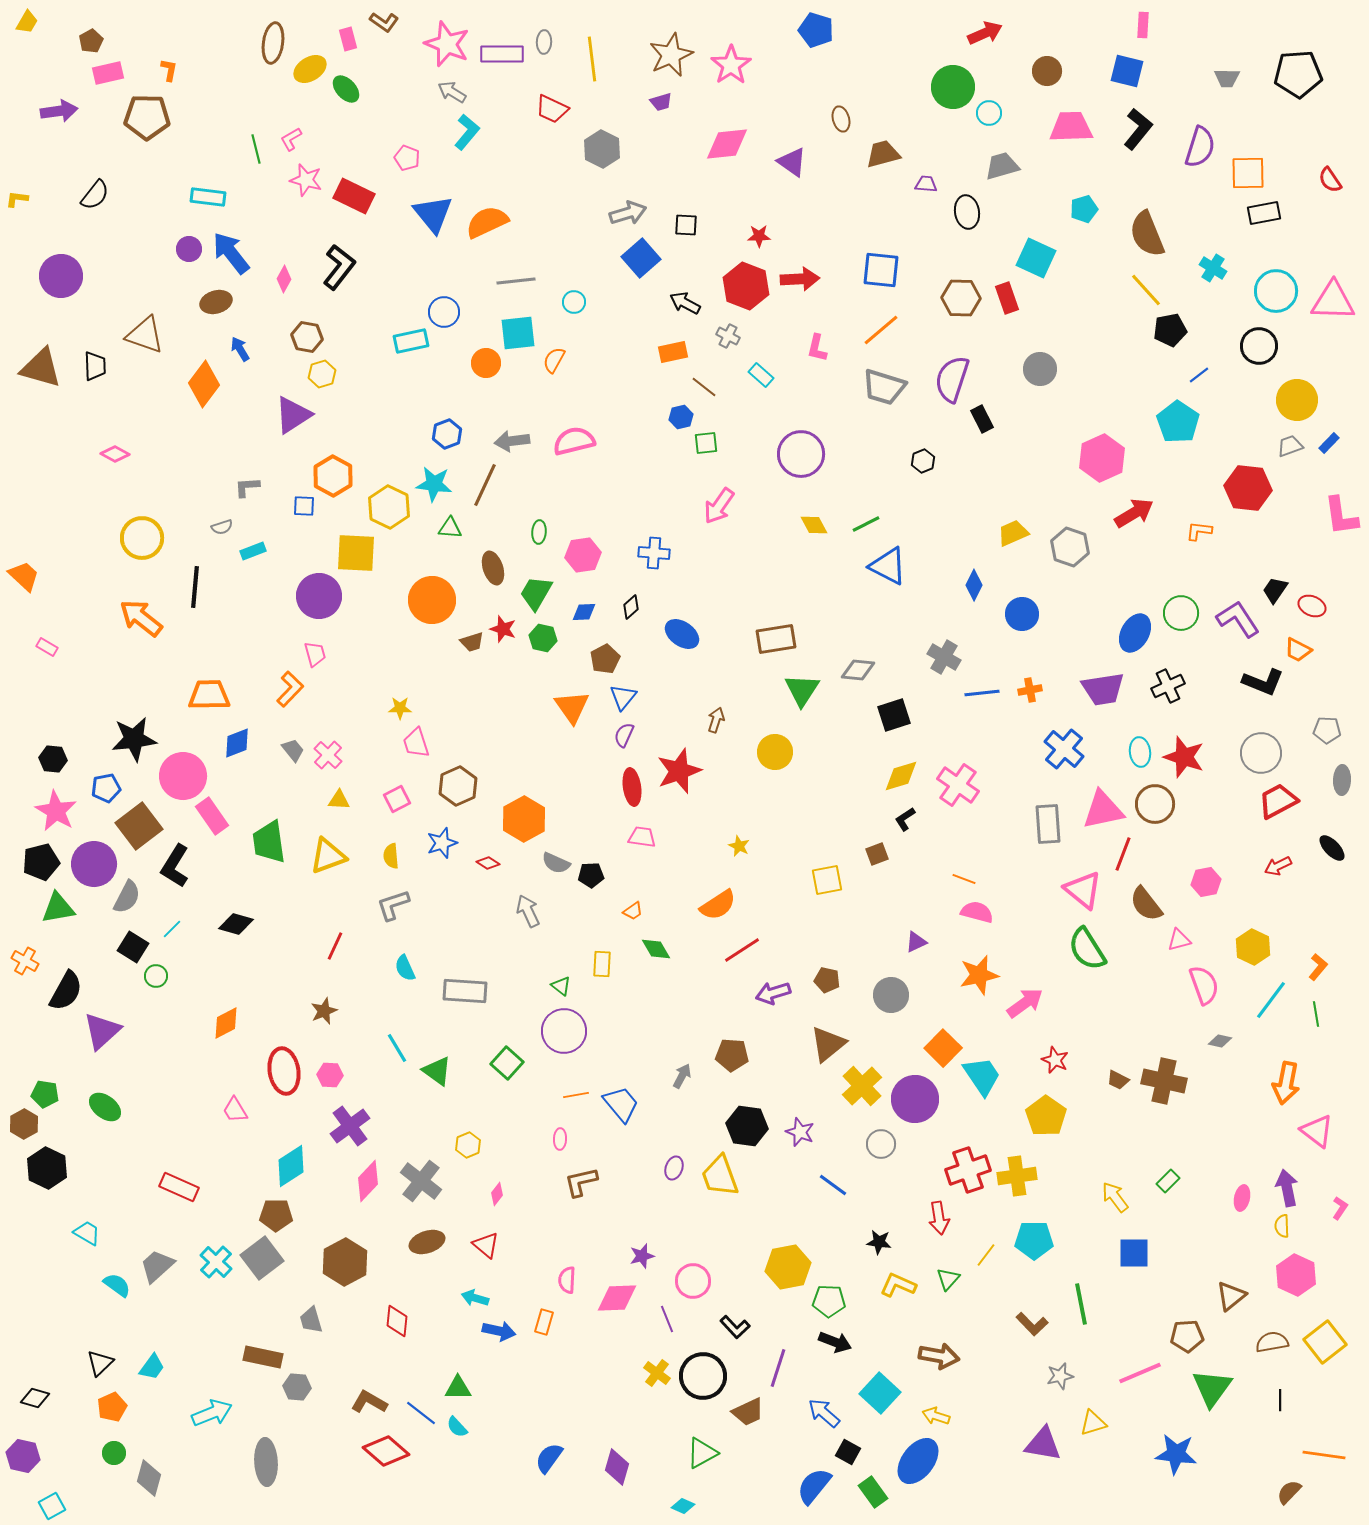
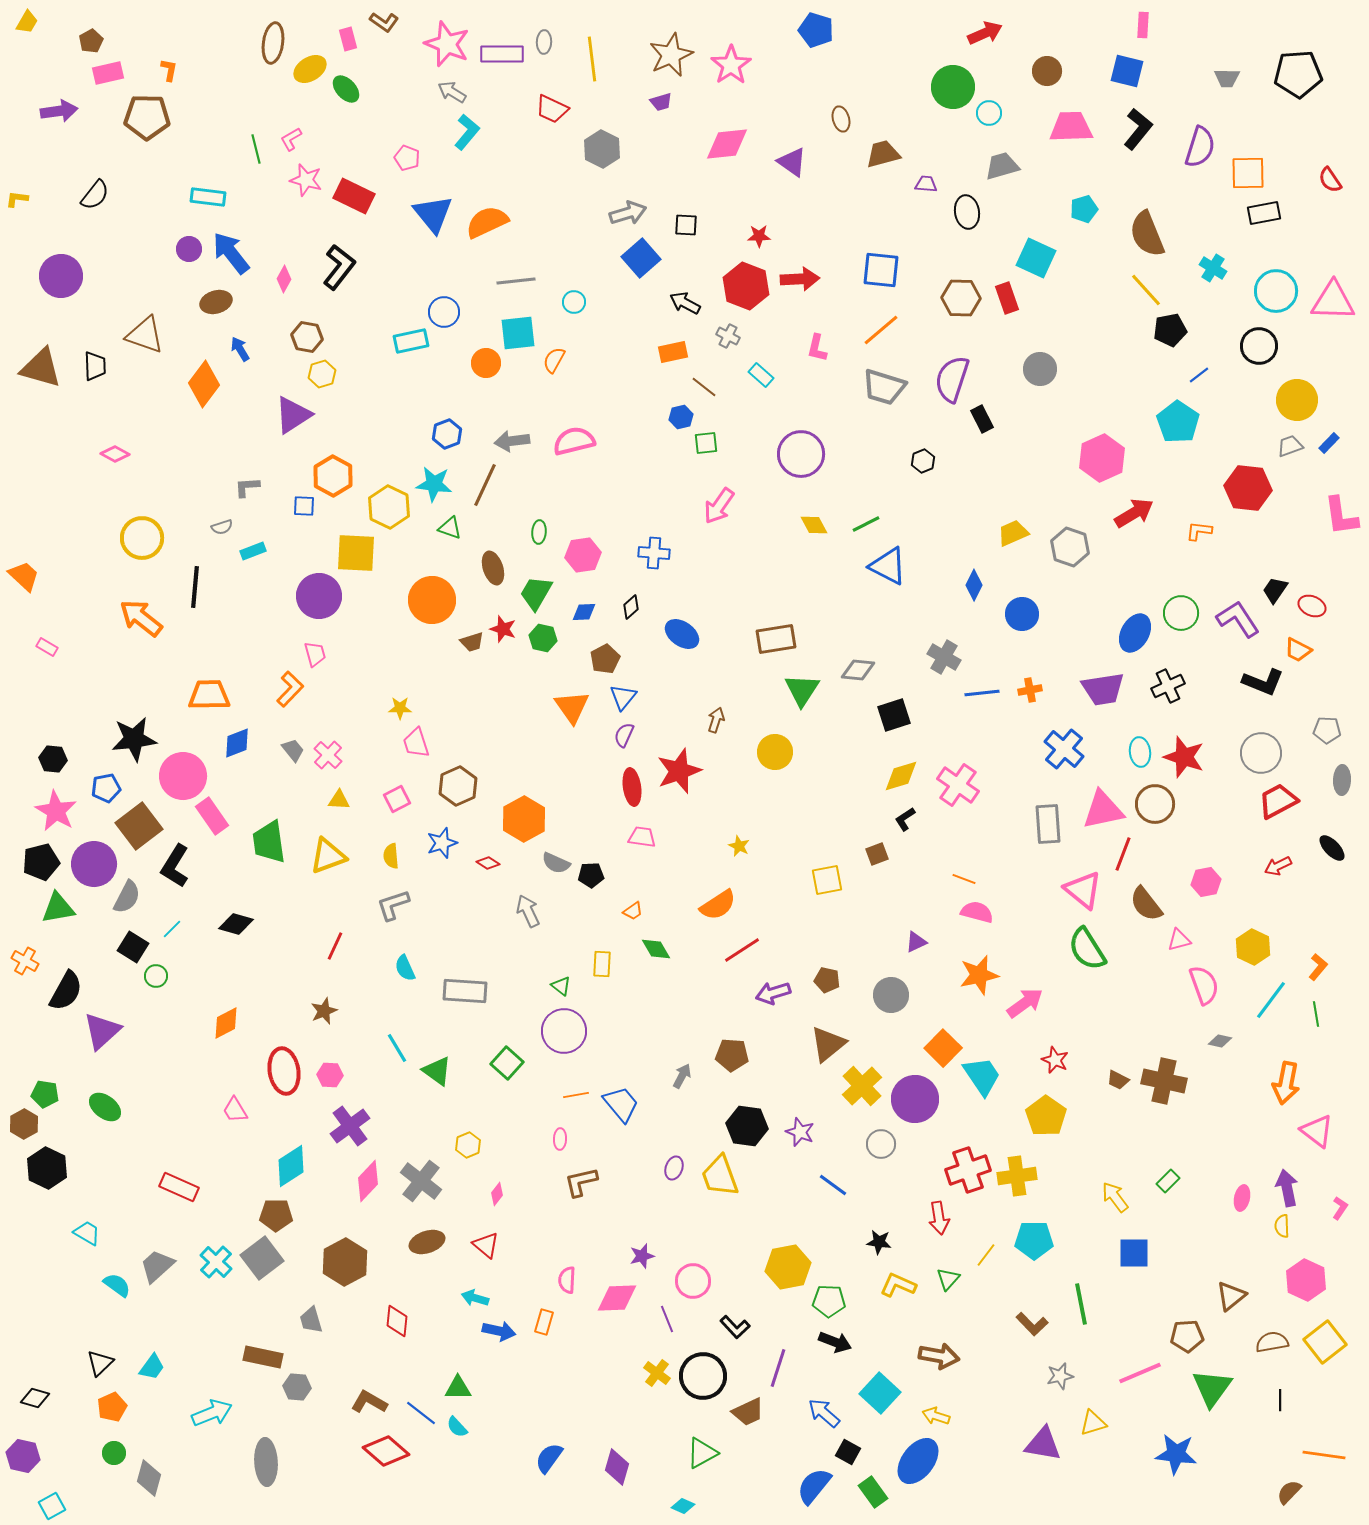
green triangle at (450, 528): rotated 15 degrees clockwise
pink hexagon at (1296, 1275): moved 10 px right, 5 px down
